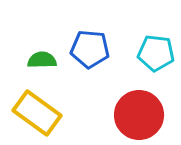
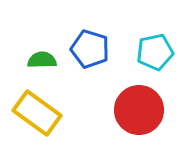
blue pentagon: rotated 12 degrees clockwise
cyan pentagon: moved 1 px left, 1 px up; rotated 18 degrees counterclockwise
red circle: moved 5 px up
